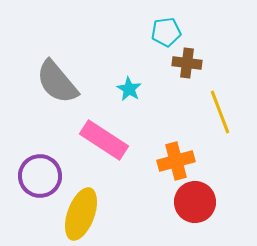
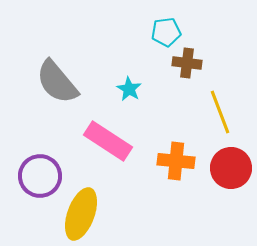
pink rectangle: moved 4 px right, 1 px down
orange cross: rotated 21 degrees clockwise
red circle: moved 36 px right, 34 px up
